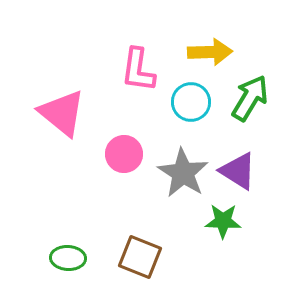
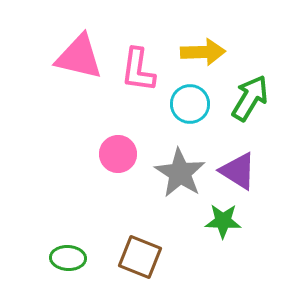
yellow arrow: moved 7 px left
cyan circle: moved 1 px left, 2 px down
pink triangle: moved 17 px right, 56 px up; rotated 26 degrees counterclockwise
pink circle: moved 6 px left
gray star: moved 3 px left
